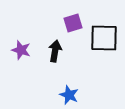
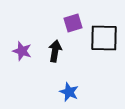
purple star: moved 1 px right, 1 px down
blue star: moved 3 px up
